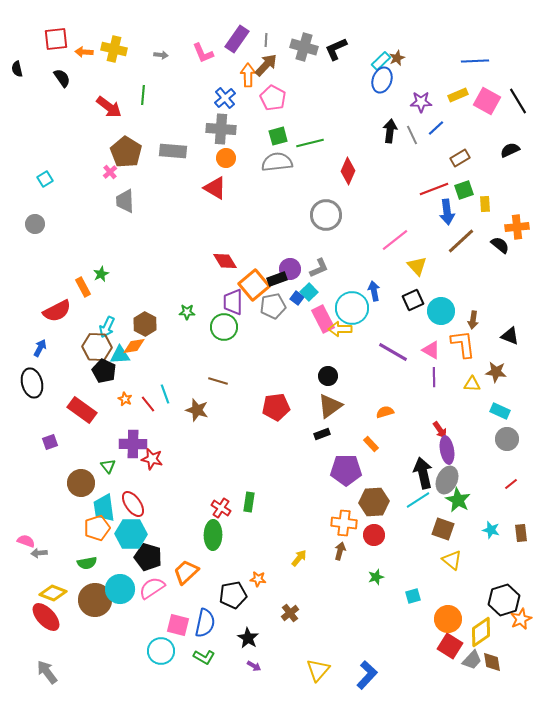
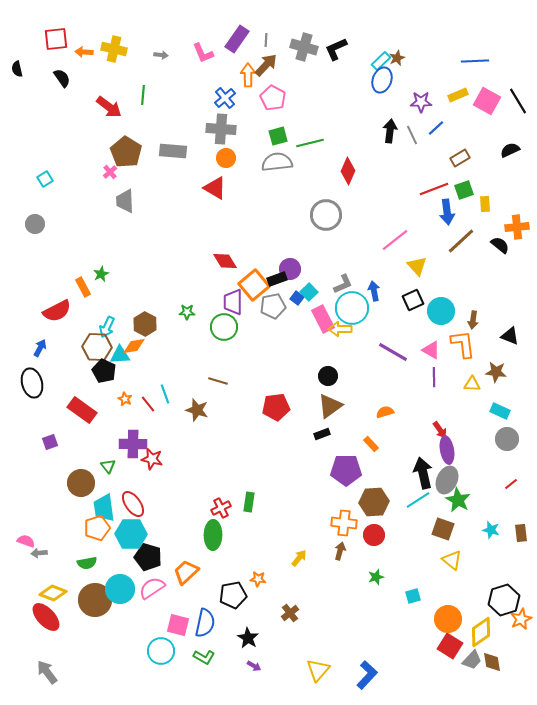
gray L-shape at (319, 268): moved 24 px right, 16 px down
red cross at (221, 508): rotated 30 degrees clockwise
